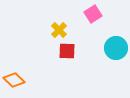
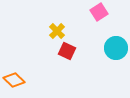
pink square: moved 6 px right, 2 px up
yellow cross: moved 2 px left, 1 px down
red square: rotated 24 degrees clockwise
